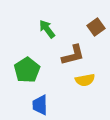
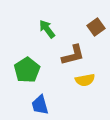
blue trapezoid: rotated 15 degrees counterclockwise
